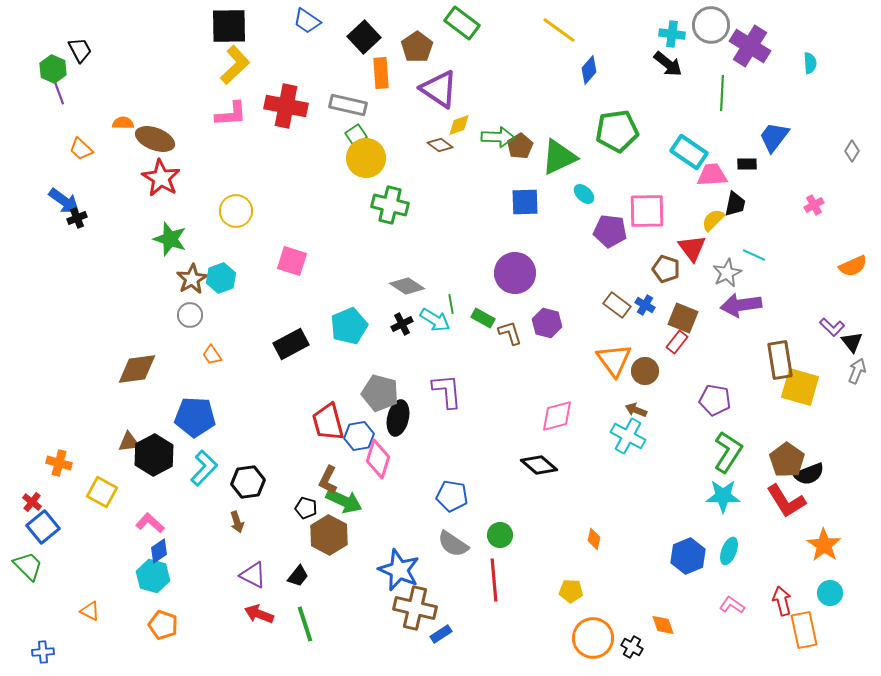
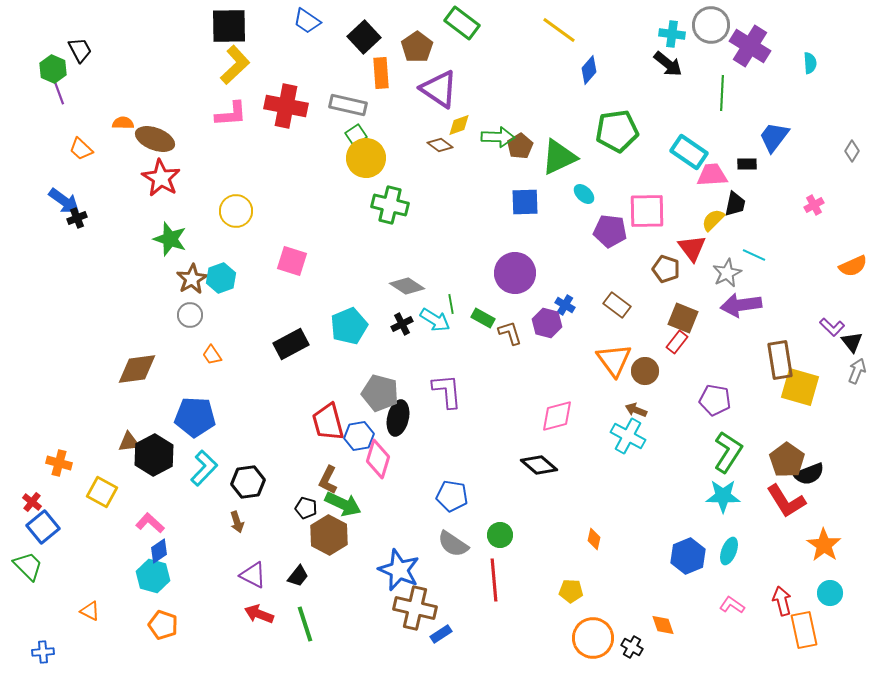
blue cross at (645, 305): moved 80 px left
green arrow at (344, 501): moved 1 px left, 3 px down
